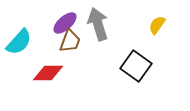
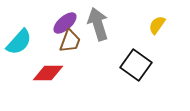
black square: moved 1 px up
